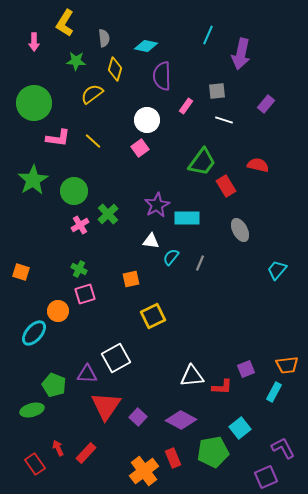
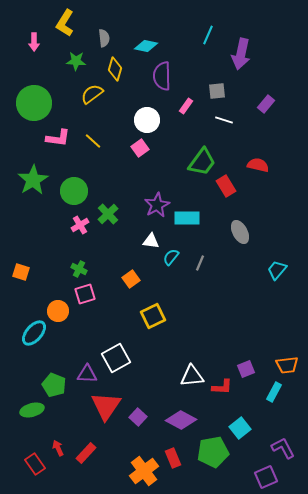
gray ellipse at (240, 230): moved 2 px down
orange square at (131, 279): rotated 24 degrees counterclockwise
